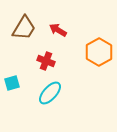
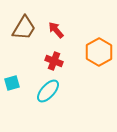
red arrow: moved 2 px left; rotated 18 degrees clockwise
red cross: moved 8 px right
cyan ellipse: moved 2 px left, 2 px up
